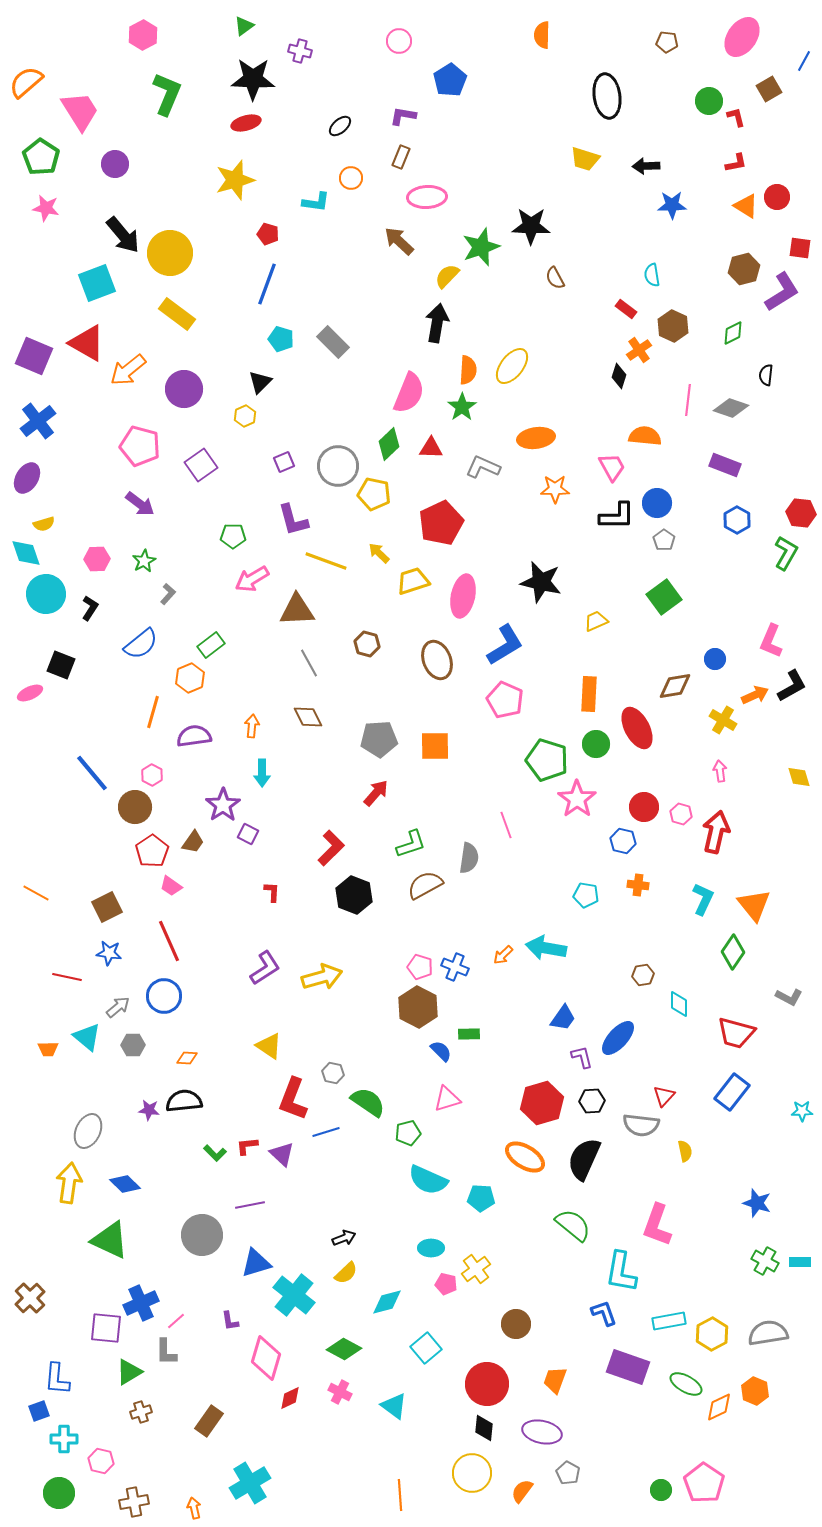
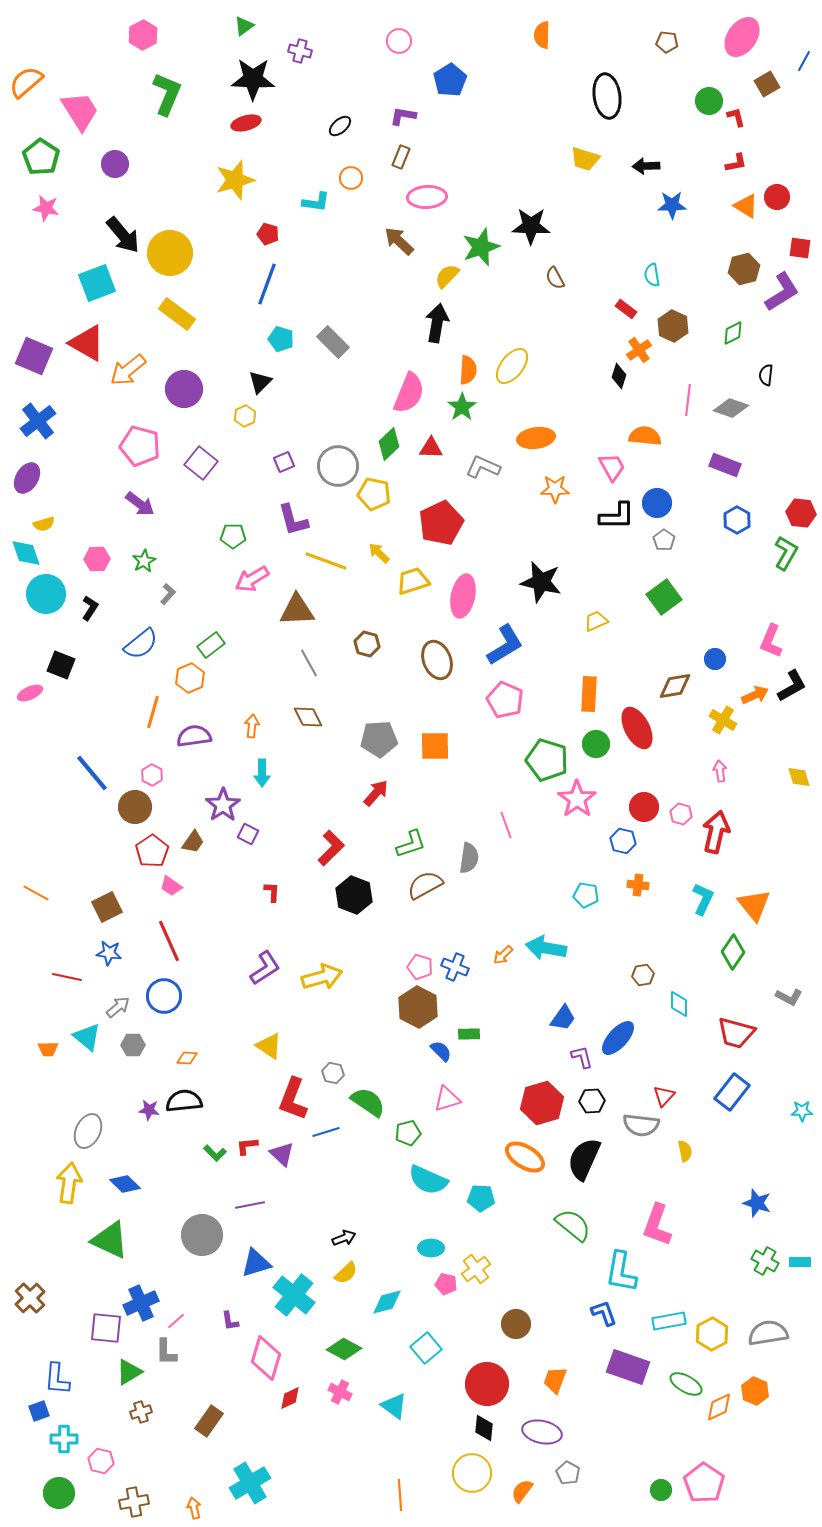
brown square at (769, 89): moved 2 px left, 5 px up
purple square at (201, 465): moved 2 px up; rotated 16 degrees counterclockwise
